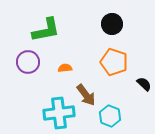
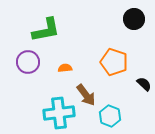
black circle: moved 22 px right, 5 px up
